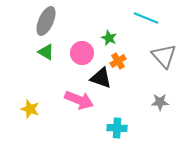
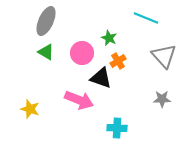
gray star: moved 2 px right, 3 px up
